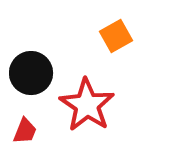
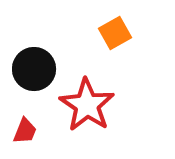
orange square: moved 1 px left, 3 px up
black circle: moved 3 px right, 4 px up
